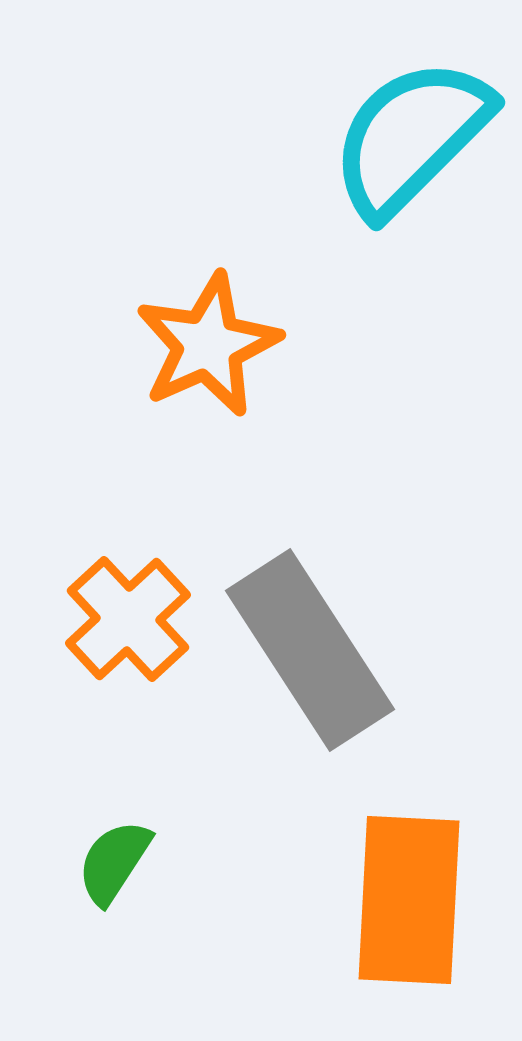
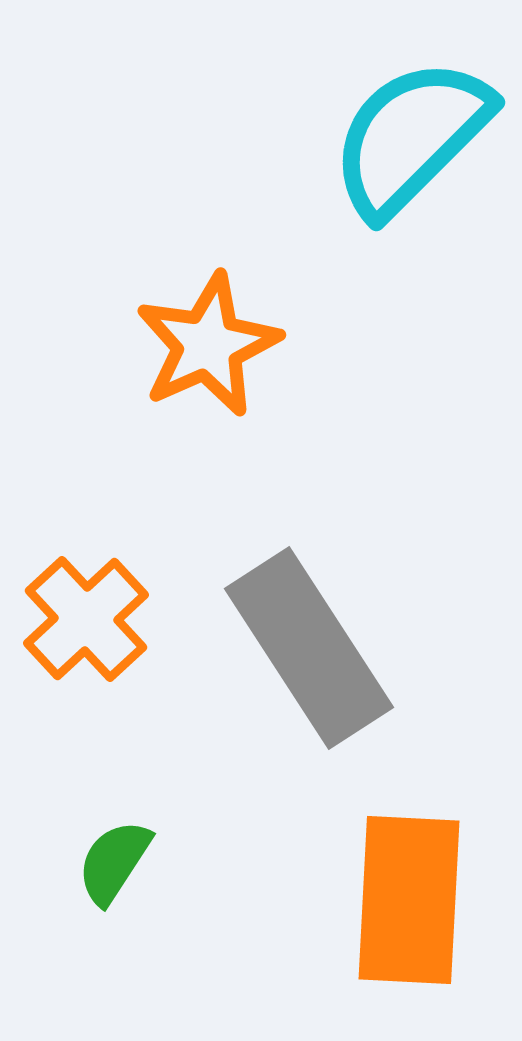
orange cross: moved 42 px left
gray rectangle: moved 1 px left, 2 px up
